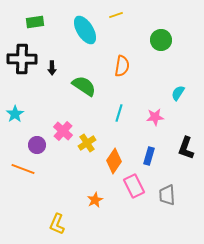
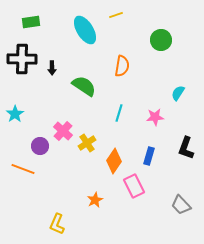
green rectangle: moved 4 px left
purple circle: moved 3 px right, 1 px down
gray trapezoid: moved 14 px right, 10 px down; rotated 40 degrees counterclockwise
